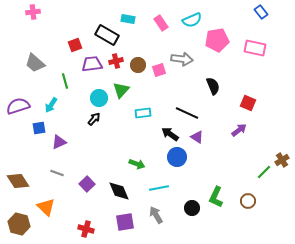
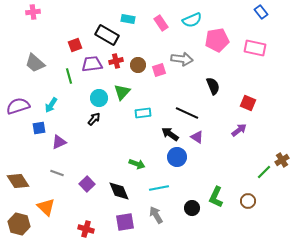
green line at (65, 81): moved 4 px right, 5 px up
green triangle at (121, 90): moved 1 px right, 2 px down
